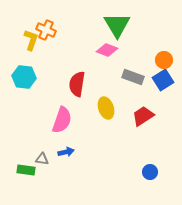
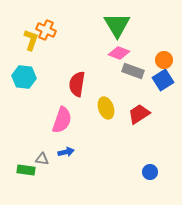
pink diamond: moved 12 px right, 3 px down
gray rectangle: moved 6 px up
red trapezoid: moved 4 px left, 2 px up
